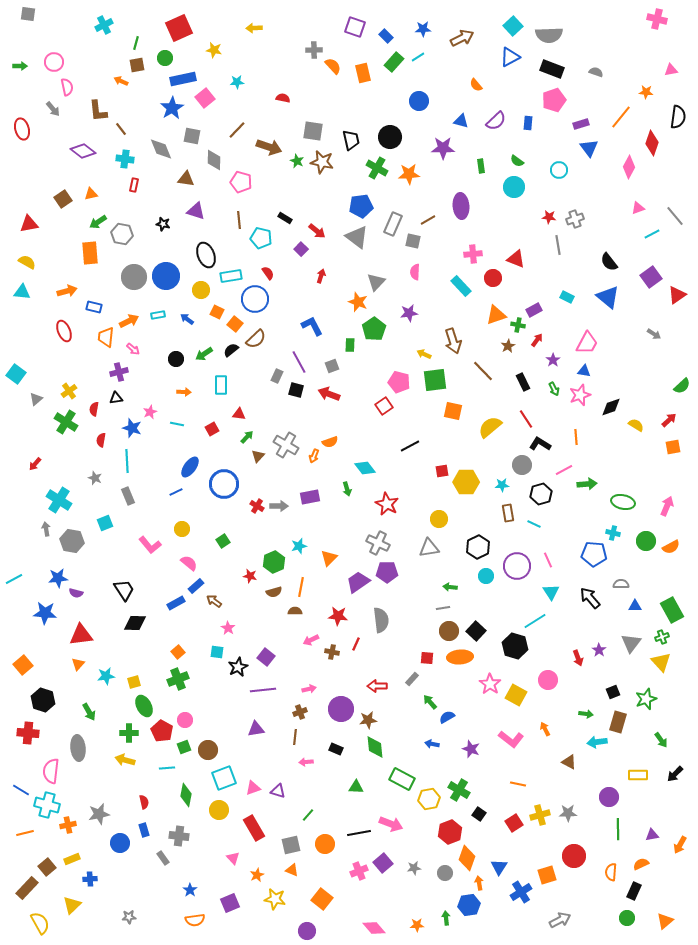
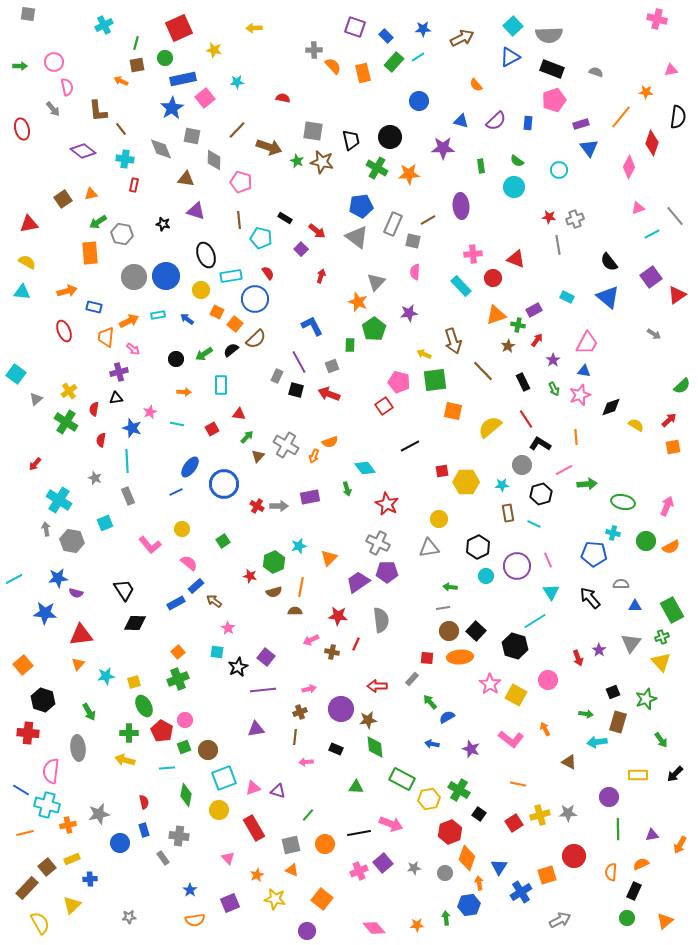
pink triangle at (233, 858): moved 5 px left
